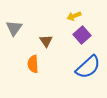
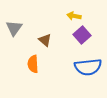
yellow arrow: rotated 32 degrees clockwise
brown triangle: moved 1 px left, 1 px up; rotated 16 degrees counterclockwise
blue semicircle: rotated 36 degrees clockwise
